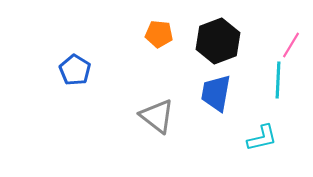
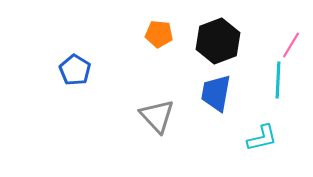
gray triangle: rotated 9 degrees clockwise
